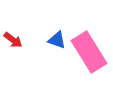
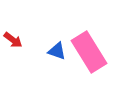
blue triangle: moved 11 px down
